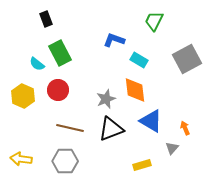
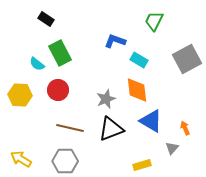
black rectangle: rotated 35 degrees counterclockwise
blue L-shape: moved 1 px right, 1 px down
orange diamond: moved 2 px right
yellow hexagon: moved 3 px left, 1 px up; rotated 20 degrees counterclockwise
yellow arrow: rotated 25 degrees clockwise
